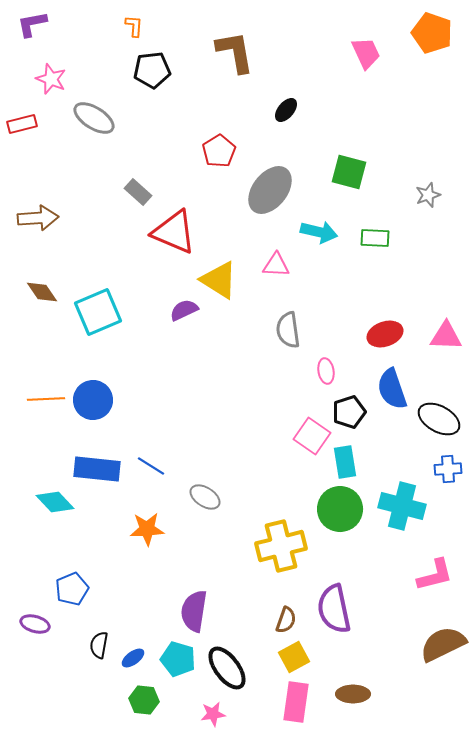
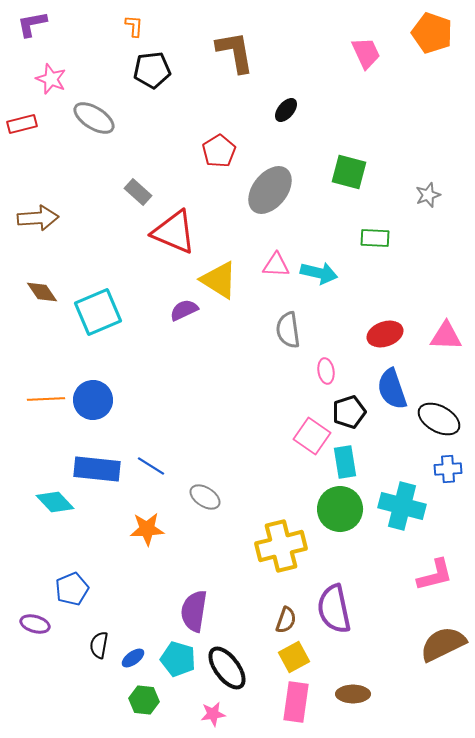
cyan arrow at (319, 232): moved 41 px down
